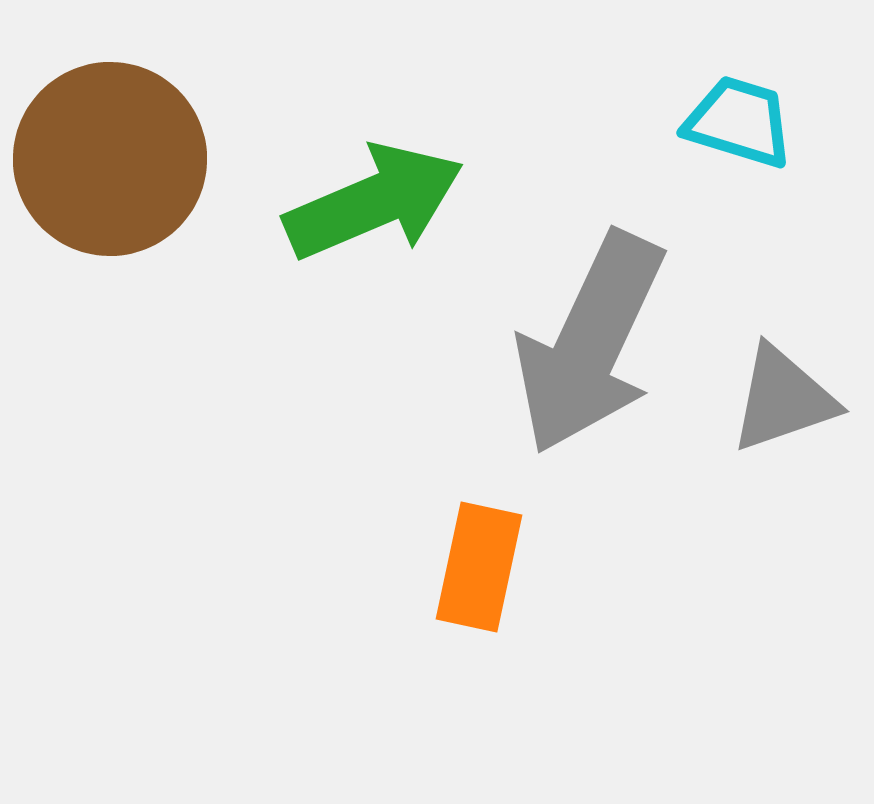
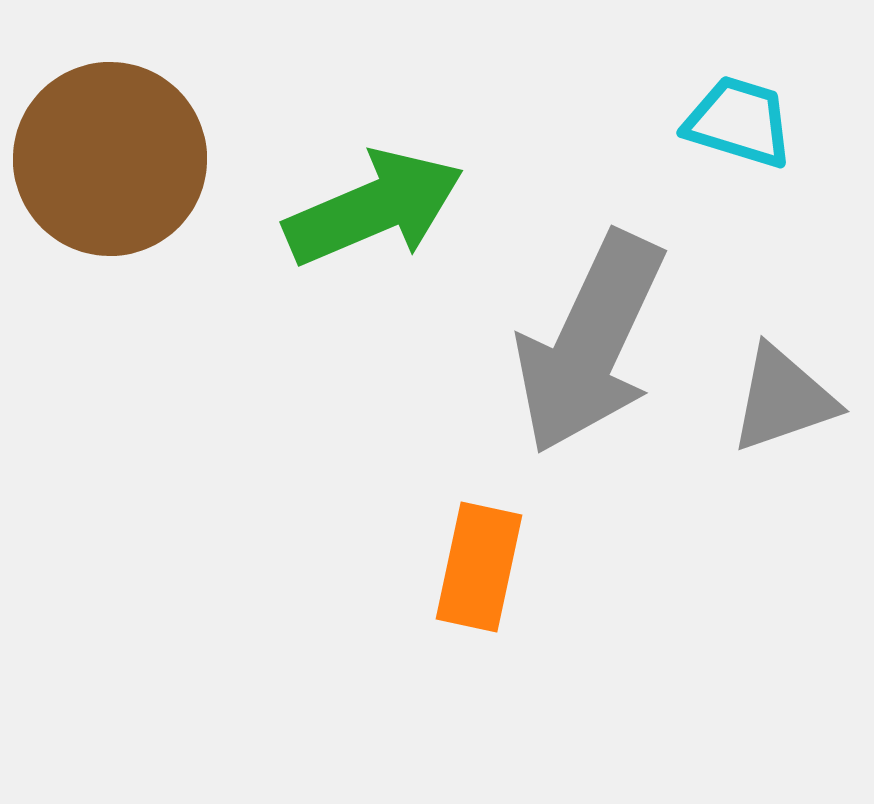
green arrow: moved 6 px down
